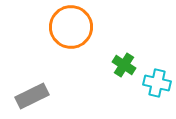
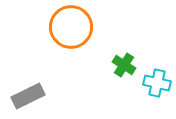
gray rectangle: moved 4 px left
